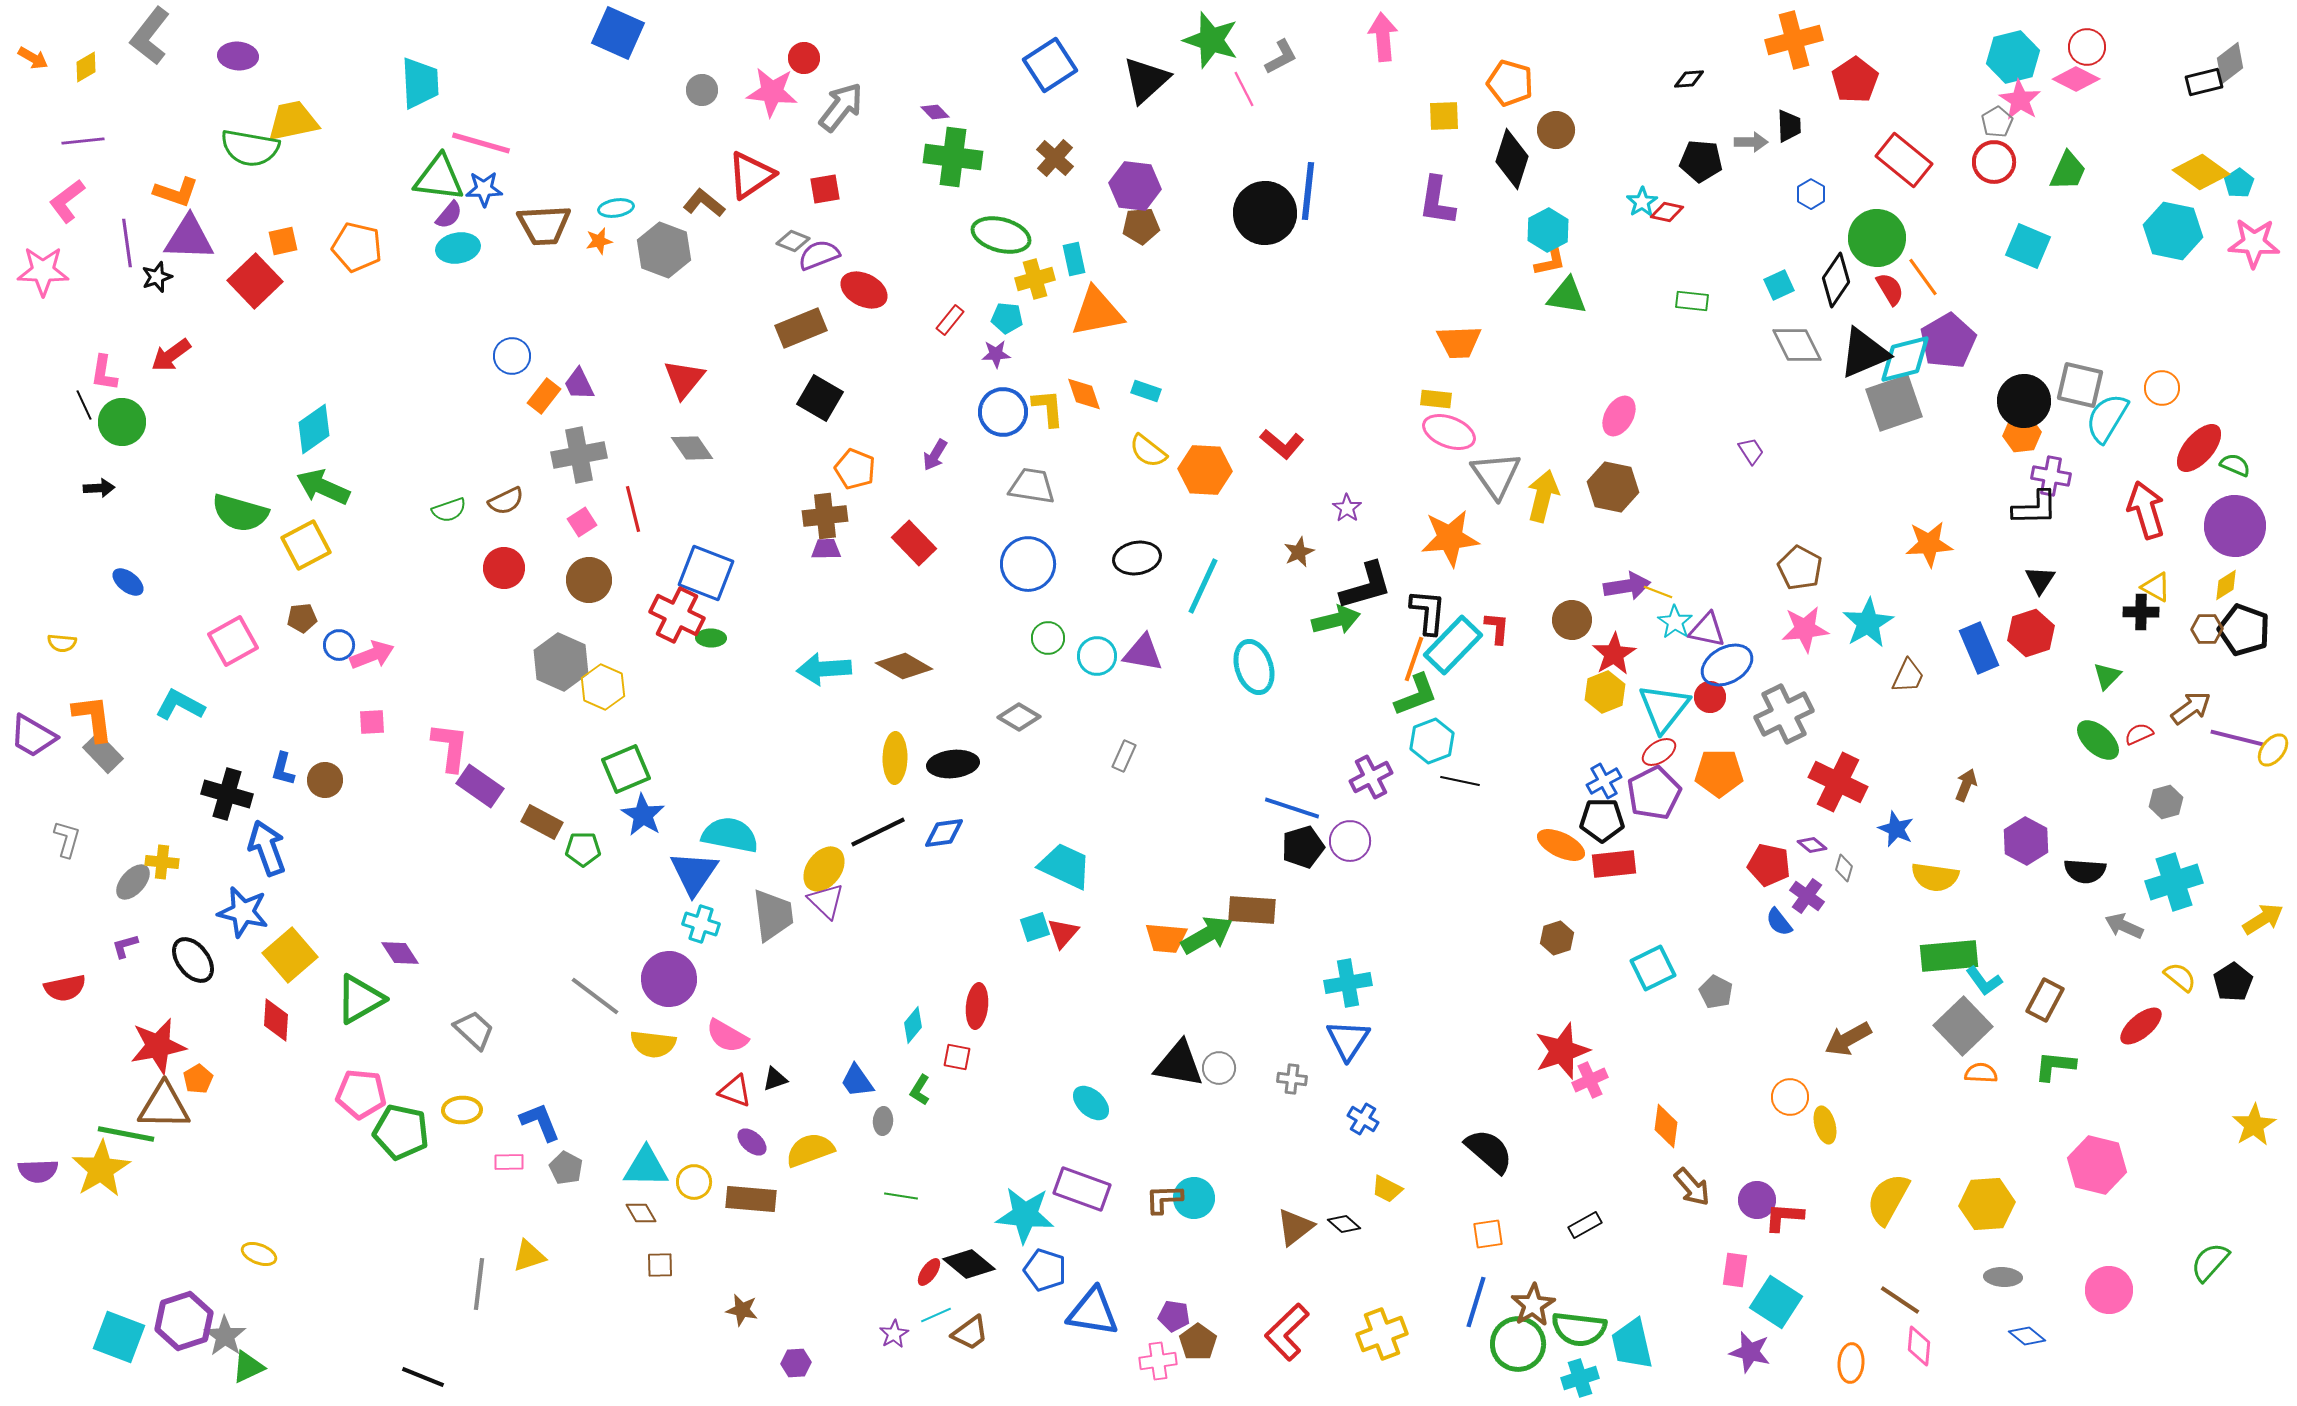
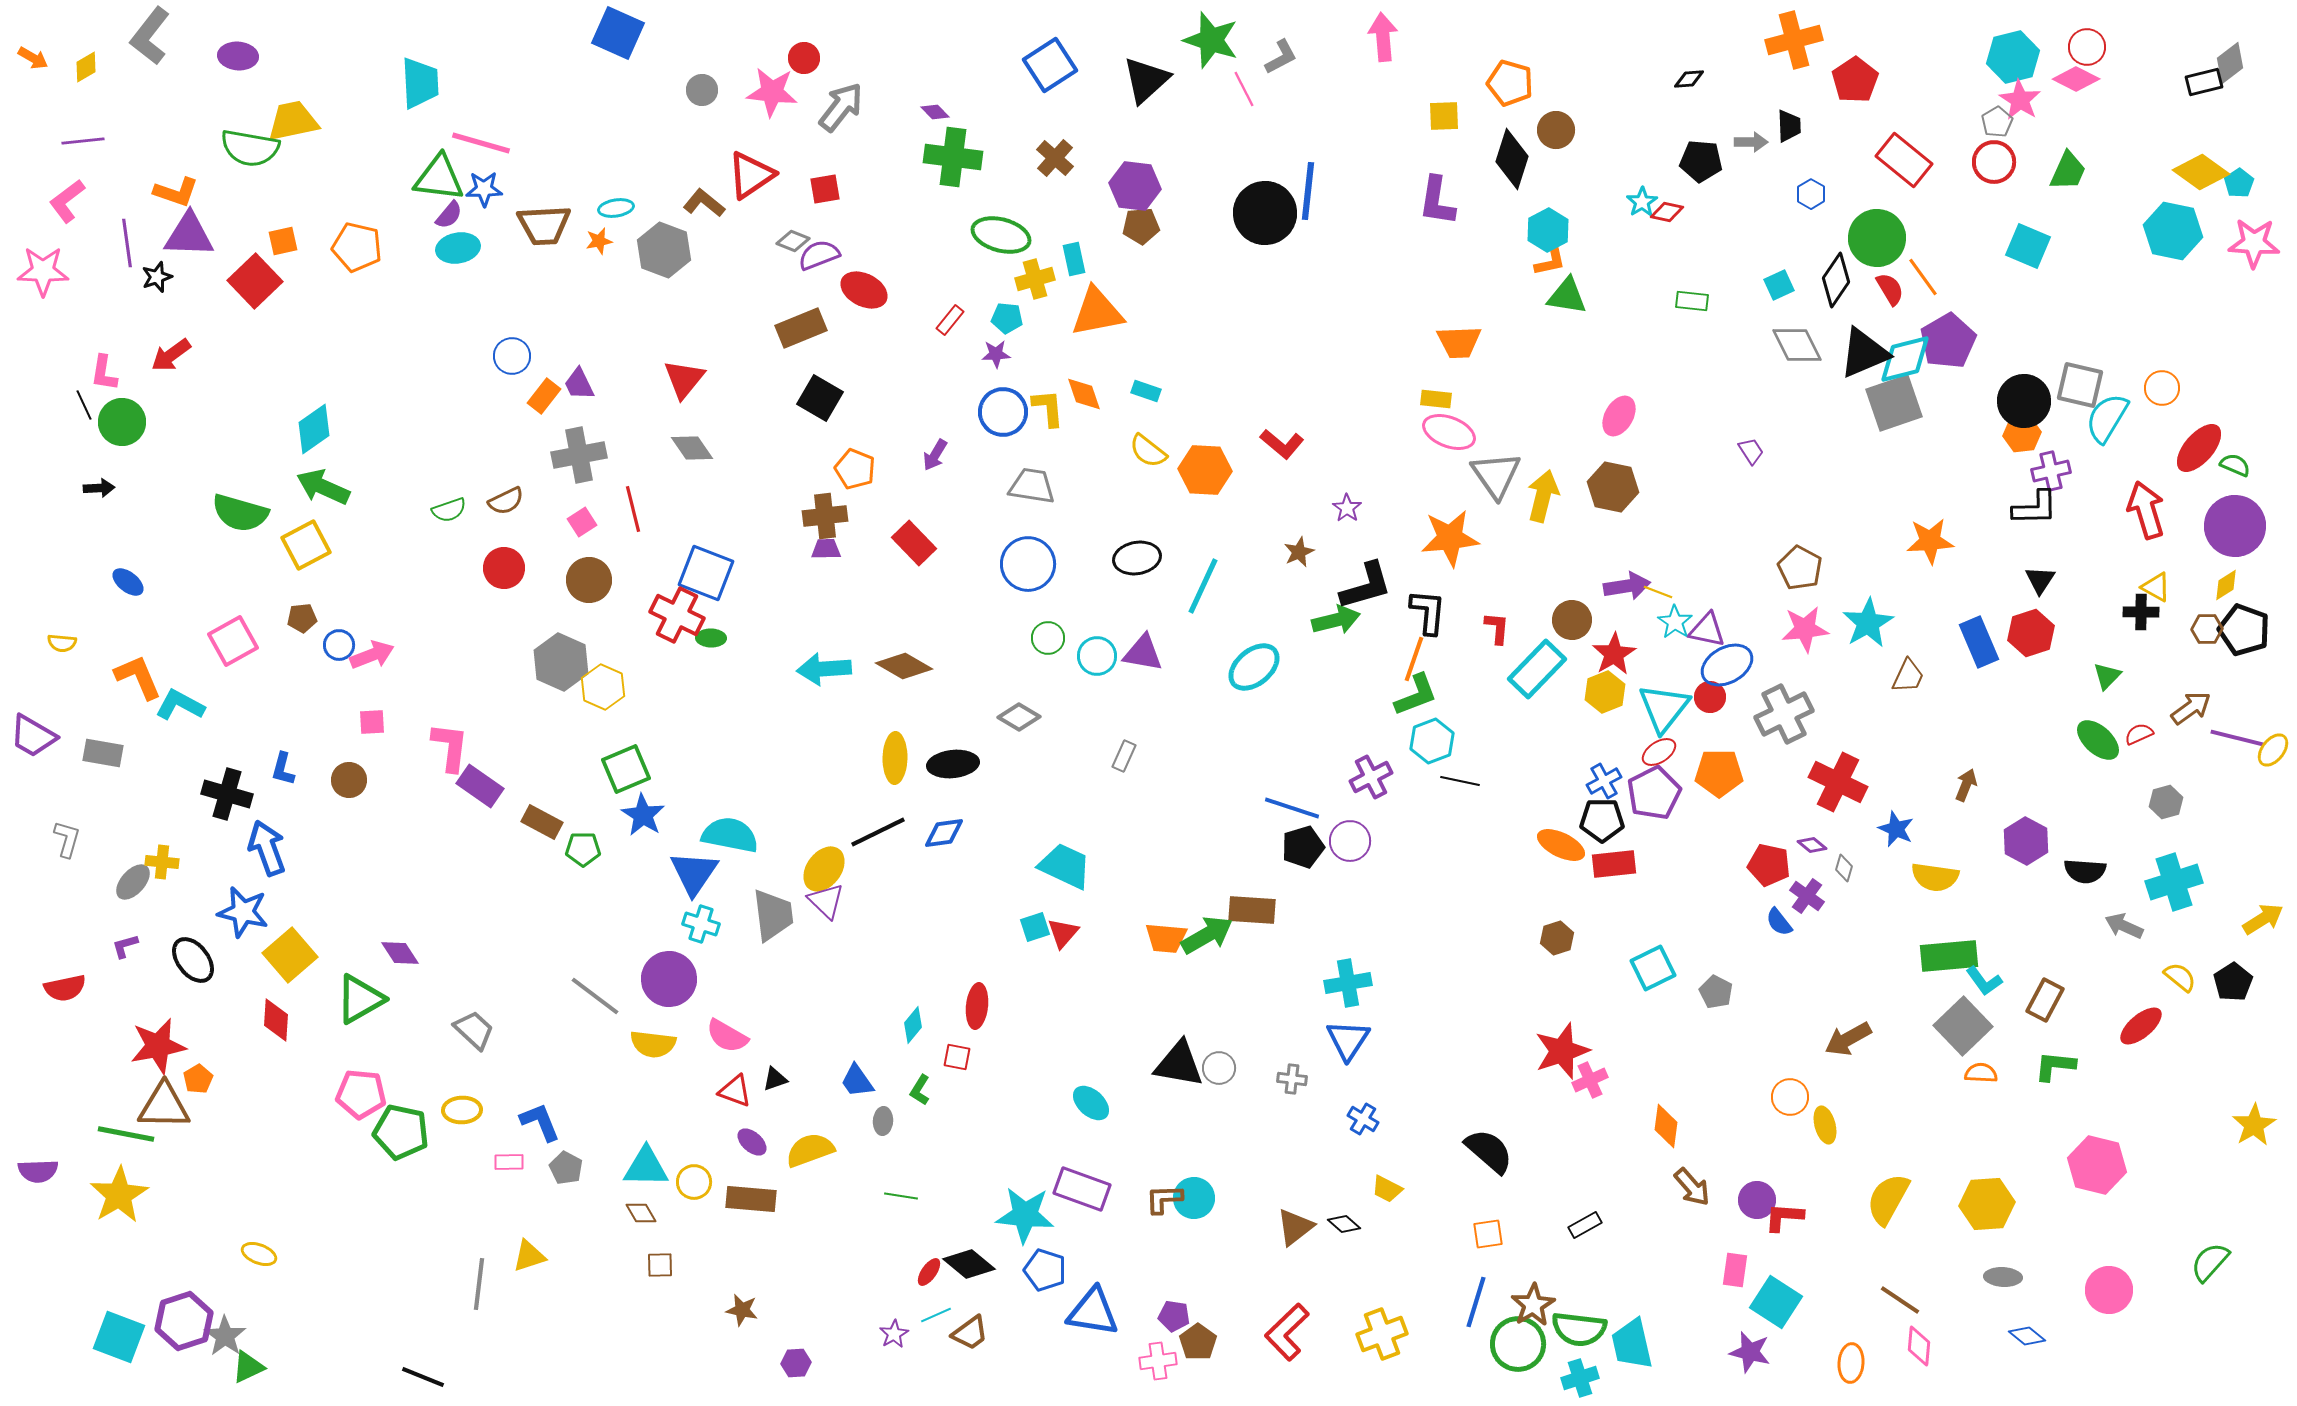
purple triangle at (189, 238): moved 3 px up
purple cross at (2051, 476): moved 5 px up; rotated 24 degrees counterclockwise
orange star at (1929, 544): moved 1 px right, 3 px up
cyan rectangle at (1453, 645): moved 84 px right, 24 px down
blue rectangle at (1979, 648): moved 6 px up
cyan ellipse at (1254, 667): rotated 68 degrees clockwise
orange L-shape at (93, 718): moved 45 px right, 41 px up; rotated 16 degrees counterclockwise
gray rectangle at (103, 753): rotated 36 degrees counterclockwise
brown circle at (325, 780): moved 24 px right
yellow star at (101, 1169): moved 18 px right, 26 px down
